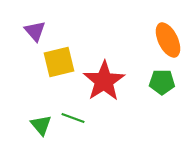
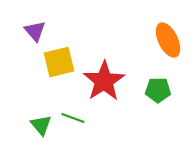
green pentagon: moved 4 px left, 8 px down
